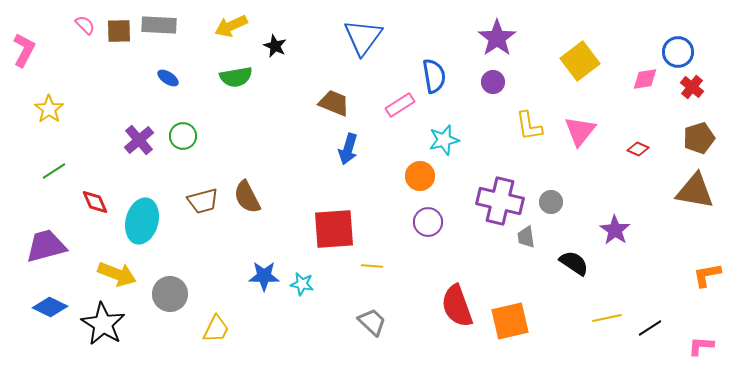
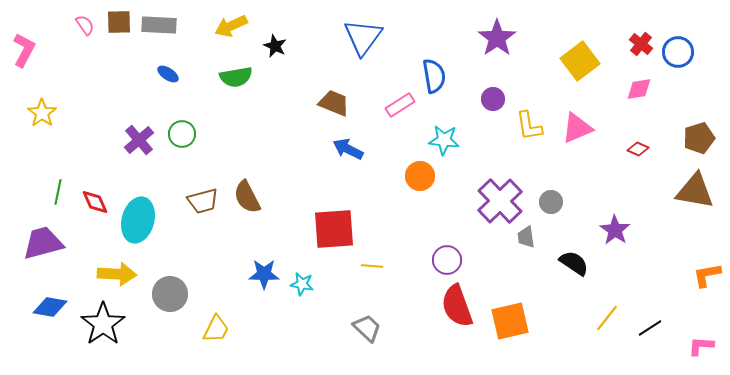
pink semicircle at (85, 25): rotated 10 degrees clockwise
brown square at (119, 31): moved 9 px up
blue ellipse at (168, 78): moved 4 px up
pink diamond at (645, 79): moved 6 px left, 10 px down
purple circle at (493, 82): moved 17 px down
red cross at (692, 87): moved 51 px left, 43 px up
yellow star at (49, 109): moved 7 px left, 4 px down
pink triangle at (580, 131): moved 3 px left, 3 px up; rotated 28 degrees clockwise
green circle at (183, 136): moved 1 px left, 2 px up
cyan star at (444, 140): rotated 20 degrees clockwise
blue arrow at (348, 149): rotated 100 degrees clockwise
green line at (54, 171): moved 4 px right, 21 px down; rotated 45 degrees counterclockwise
purple cross at (500, 201): rotated 33 degrees clockwise
cyan ellipse at (142, 221): moved 4 px left, 1 px up
purple circle at (428, 222): moved 19 px right, 38 px down
purple trapezoid at (46, 246): moved 3 px left, 3 px up
yellow arrow at (117, 274): rotated 18 degrees counterclockwise
blue star at (264, 276): moved 2 px up
blue diamond at (50, 307): rotated 16 degrees counterclockwise
yellow line at (607, 318): rotated 40 degrees counterclockwise
gray trapezoid at (372, 322): moved 5 px left, 6 px down
black star at (103, 324): rotated 6 degrees clockwise
